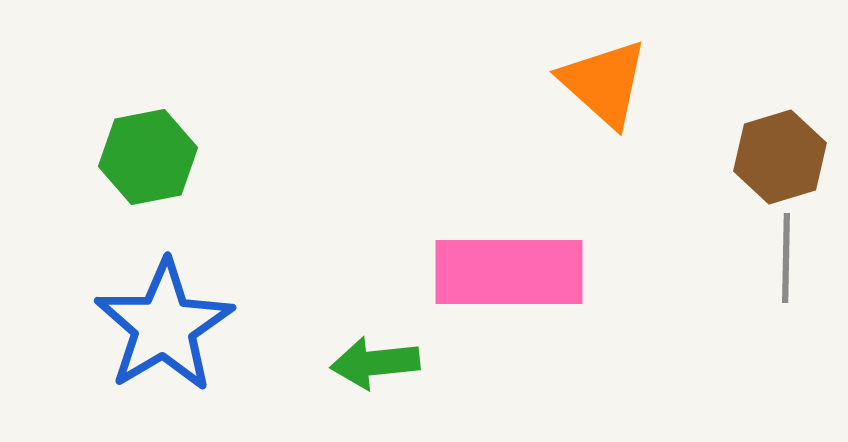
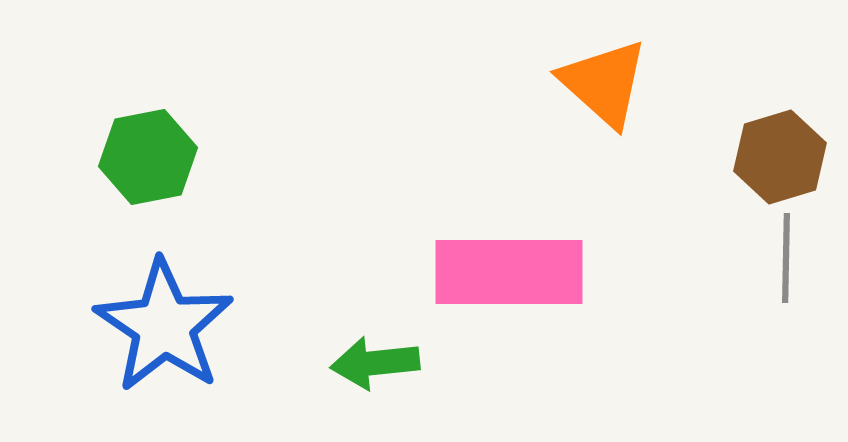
blue star: rotated 7 degrees counterclockwise
